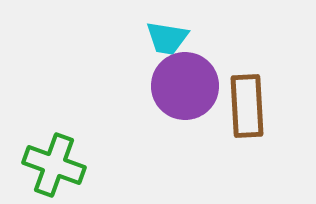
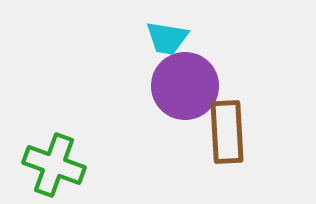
brown rectangle: moved 20 px left, 26 px down
